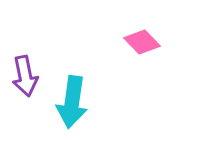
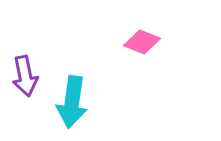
pink diamond: rotated 24 degrees counterclockwise
